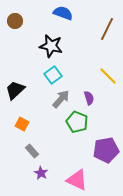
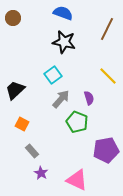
brown circle: moved 2 px left, 3 px up
black star: moved 13 px right, 4 px up
